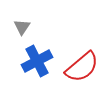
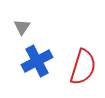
red semicircle: moved 1 px right; rotated 33 degrees counterclockwise
